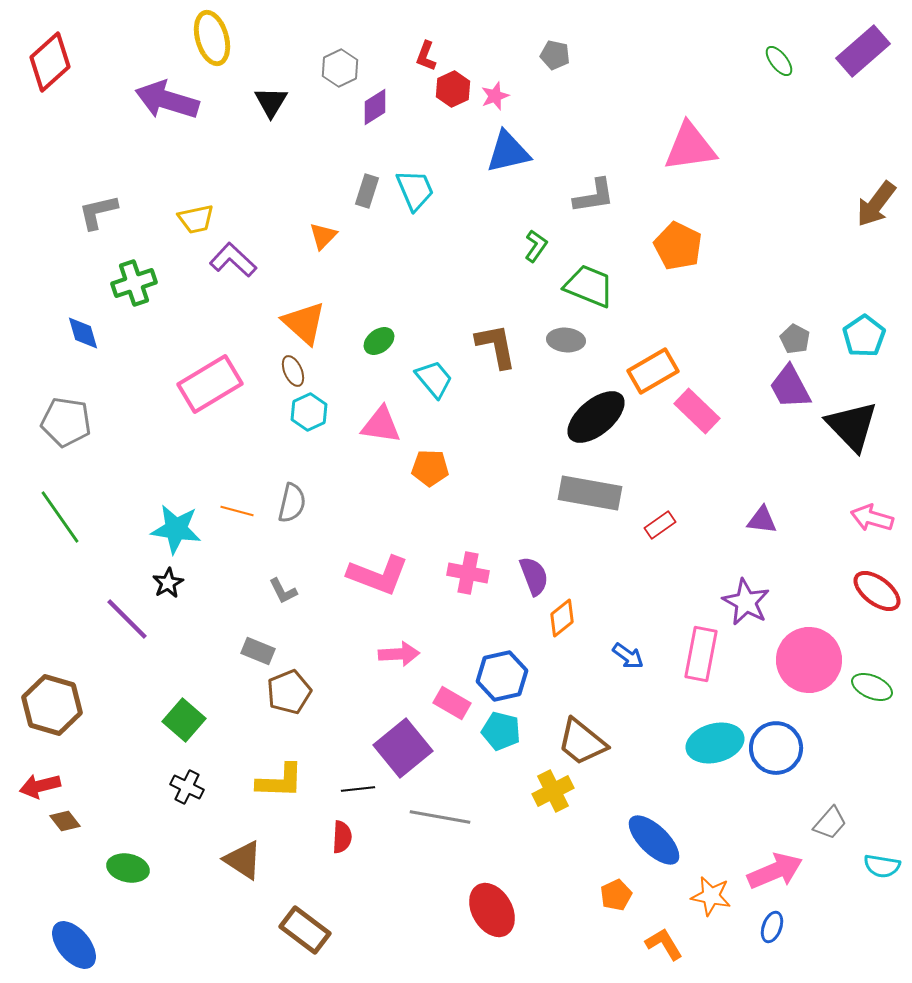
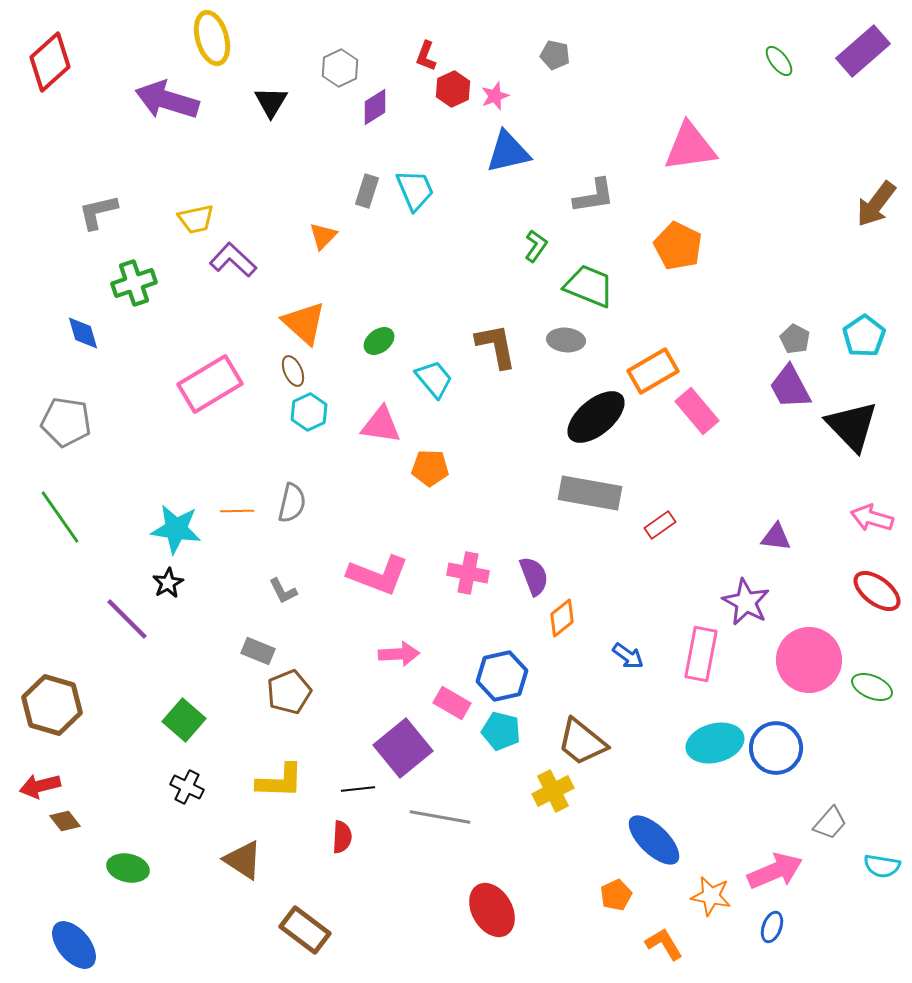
pink rectangle at (697, 411): rotated 6 degrees clockwise
orange line at (237, 511): rotated 16 degrees counterclockwise
purple triangle at (762, 520): moved 14 px right, 17 px down
